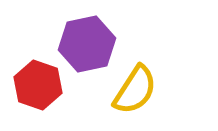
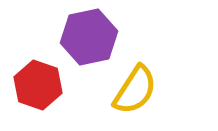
purple hexagon: moved 2 px right, 7 px up
